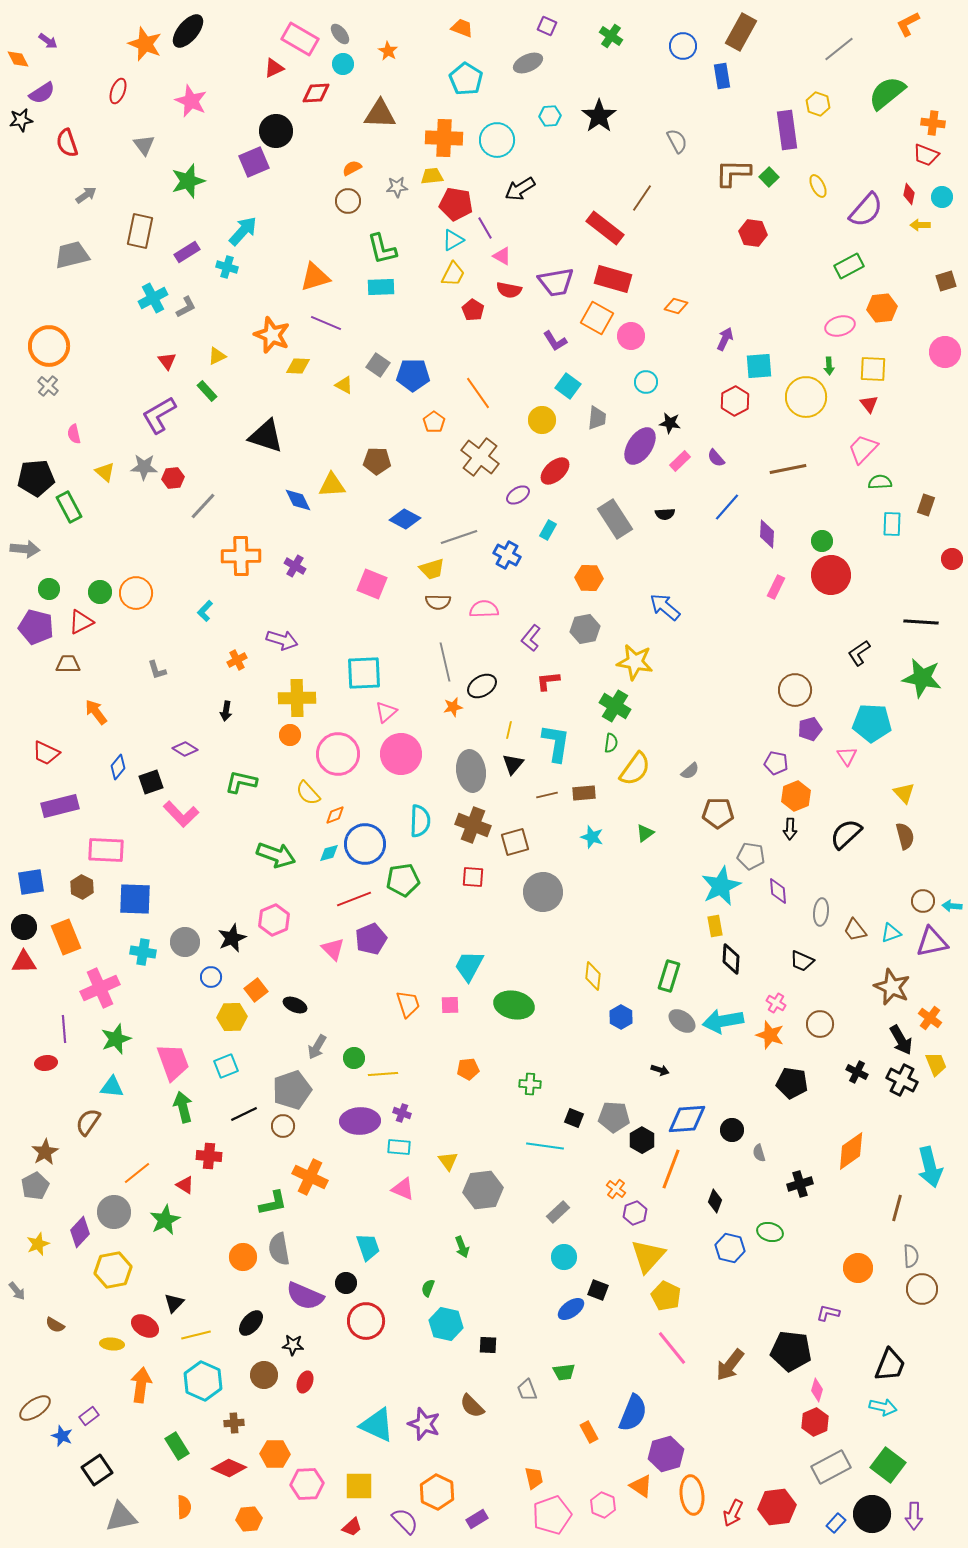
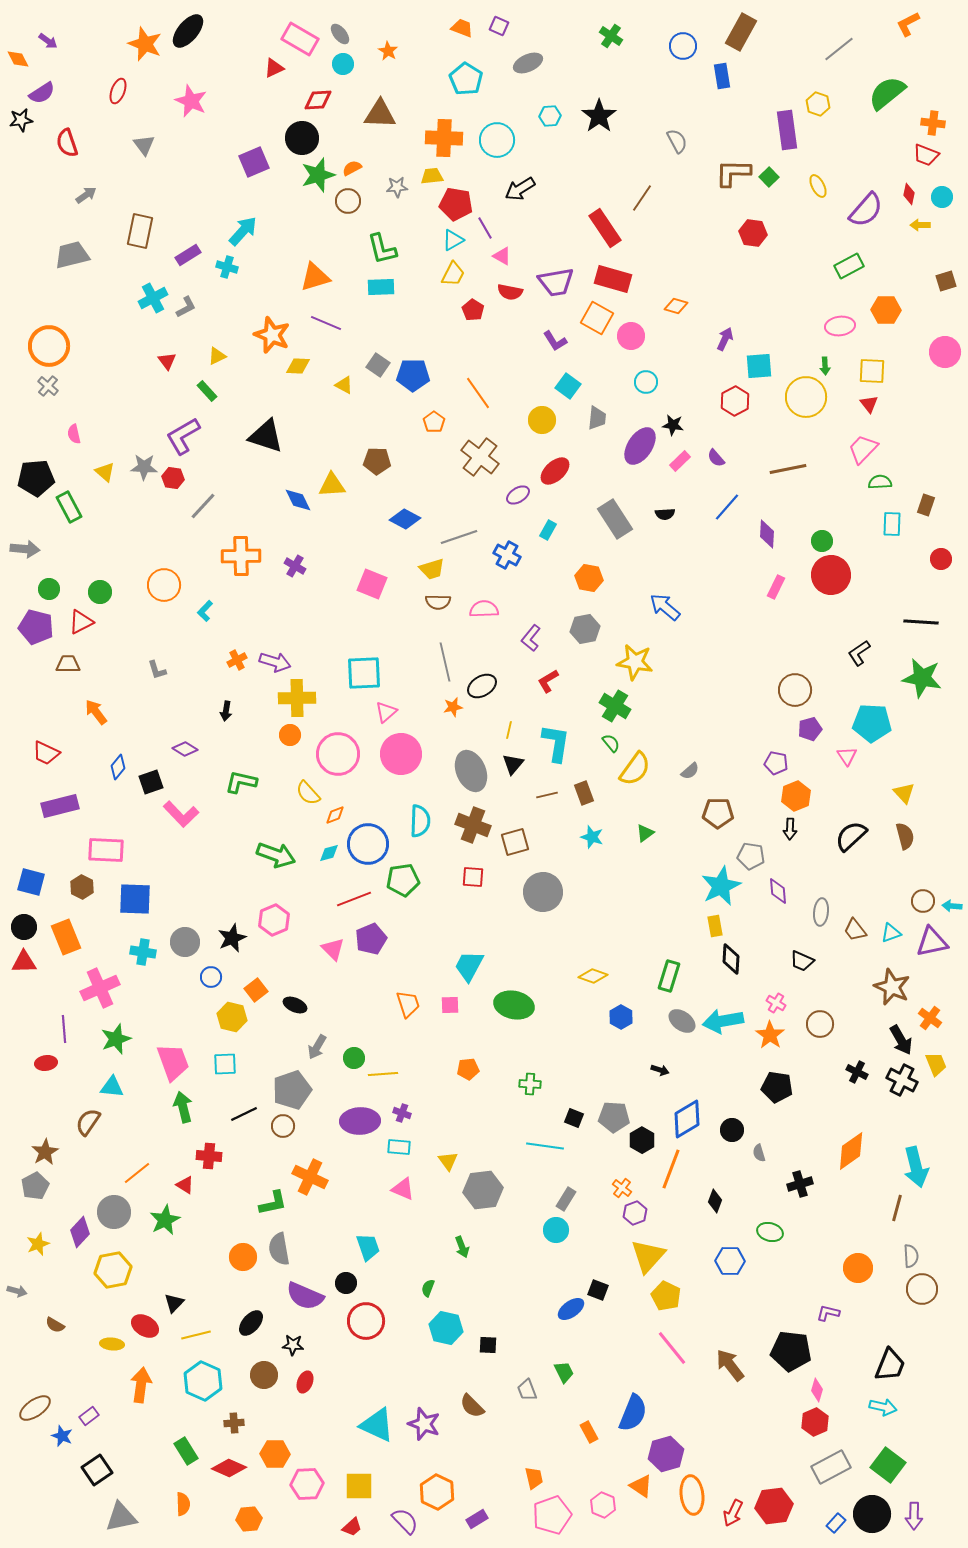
purple square at (547, 26): moved 48 px left
red diamond at (316, 93): moved 2 px right, 7 px down
black circle at (276, 131): moved 26 px right, 7 px down
green star at (188, 181): moved 130 px right, 6 px up
red rectangle at (605, 228): rotated 18 degrees clockwise
purple rectangle at (187, 252): moved 1 px right, 3 px down
red semicircle at (509, 290): moved 1 px right, 2 px down
orange hexagon at (882, 308): moved 4 px right, 2 px down; rotated 8 degrees clockwise
pink ellipse at (840, 326): rotated 8 degrees clockwise
green arrow at (829, 366): moved 4 px left
yellow square at (873, 369): moved 1 px left, 2 px down
purple L-shape at (159, 415): moved 24 px right, 21 px down
black star at (670, 423): moved 3 px right, 2 px down
red hexagon at (173, 478): rotated 15 degrees clockwise
red circle at (952, 559): moved 11 px left
orange hexagon at (589, 578): rotated 8 degrees clockwise
orange circle at (136, 593): moved 28 px right, 8 px up
purple arrow at (282, 640): moved 7 px left, 22 px down
red L-shape at (548, 681): rotated 25 degrees counterclockwise
green semicircle at (611, 743): rotated 48 degrees counterclockwise
gray ellipse at (471, 771): rotated 15 degrees counterclockwise
brown rectangle at (584, 793): rotated 75 degrees clockwise
black semicircle at (846, 834): moved 5 px right, 2 px down
blue circle at (365, 844): moved 3 px right
blue square at (31, 882): rotated 24 degrees clockwise
yellow diamond at (593, 976): rotated 76 degrees counterclockwise
yellow hexagon at (232, 1017): rotated 16 degrees clockwise
orange star at (770, 1035): rotated 16 degrees clockwise
cyan square at (226, 1066): moved 1 px left, 2 px up; rotated 20 degrees clockwise
black pentagon at (792, 1083): moved 15 px left, 4 px down
blue diamond at (687, 1119): rotated 27 degrees counterclockwise
cyan arrow at (930, 1167): moved 14 px left
orange cross at (616, 1189): moved 6 px right, 1 px up
gray rectangle at (558, 1212): moved 8 px right, 13 px up; rotated 15 degrees counterclockwise
blue hexagon at (730, 1248): moved 13 px down; rotated 12 degrees counterclockwise
cyan circle at (564, 1257): moved 8 px left, 27 px up
gray arrow at (17, 1291): rotated 36 degrees counterclockwise
cyan hexagon at (446, 1324): moved 4 px down
brown arrow at (730, 1365): rotated 104 degrees clockwise
green trapezoid at (564, 1372): rotated 110 degrees counterclockwise
green rectangle at (177, 1446): moved 9 px right, 5 px down
orange semicircle at (184, 1507): moved 1 px left, 3 px up
red hexagon at (777, 1507): moved 3 px left, 1 px up
